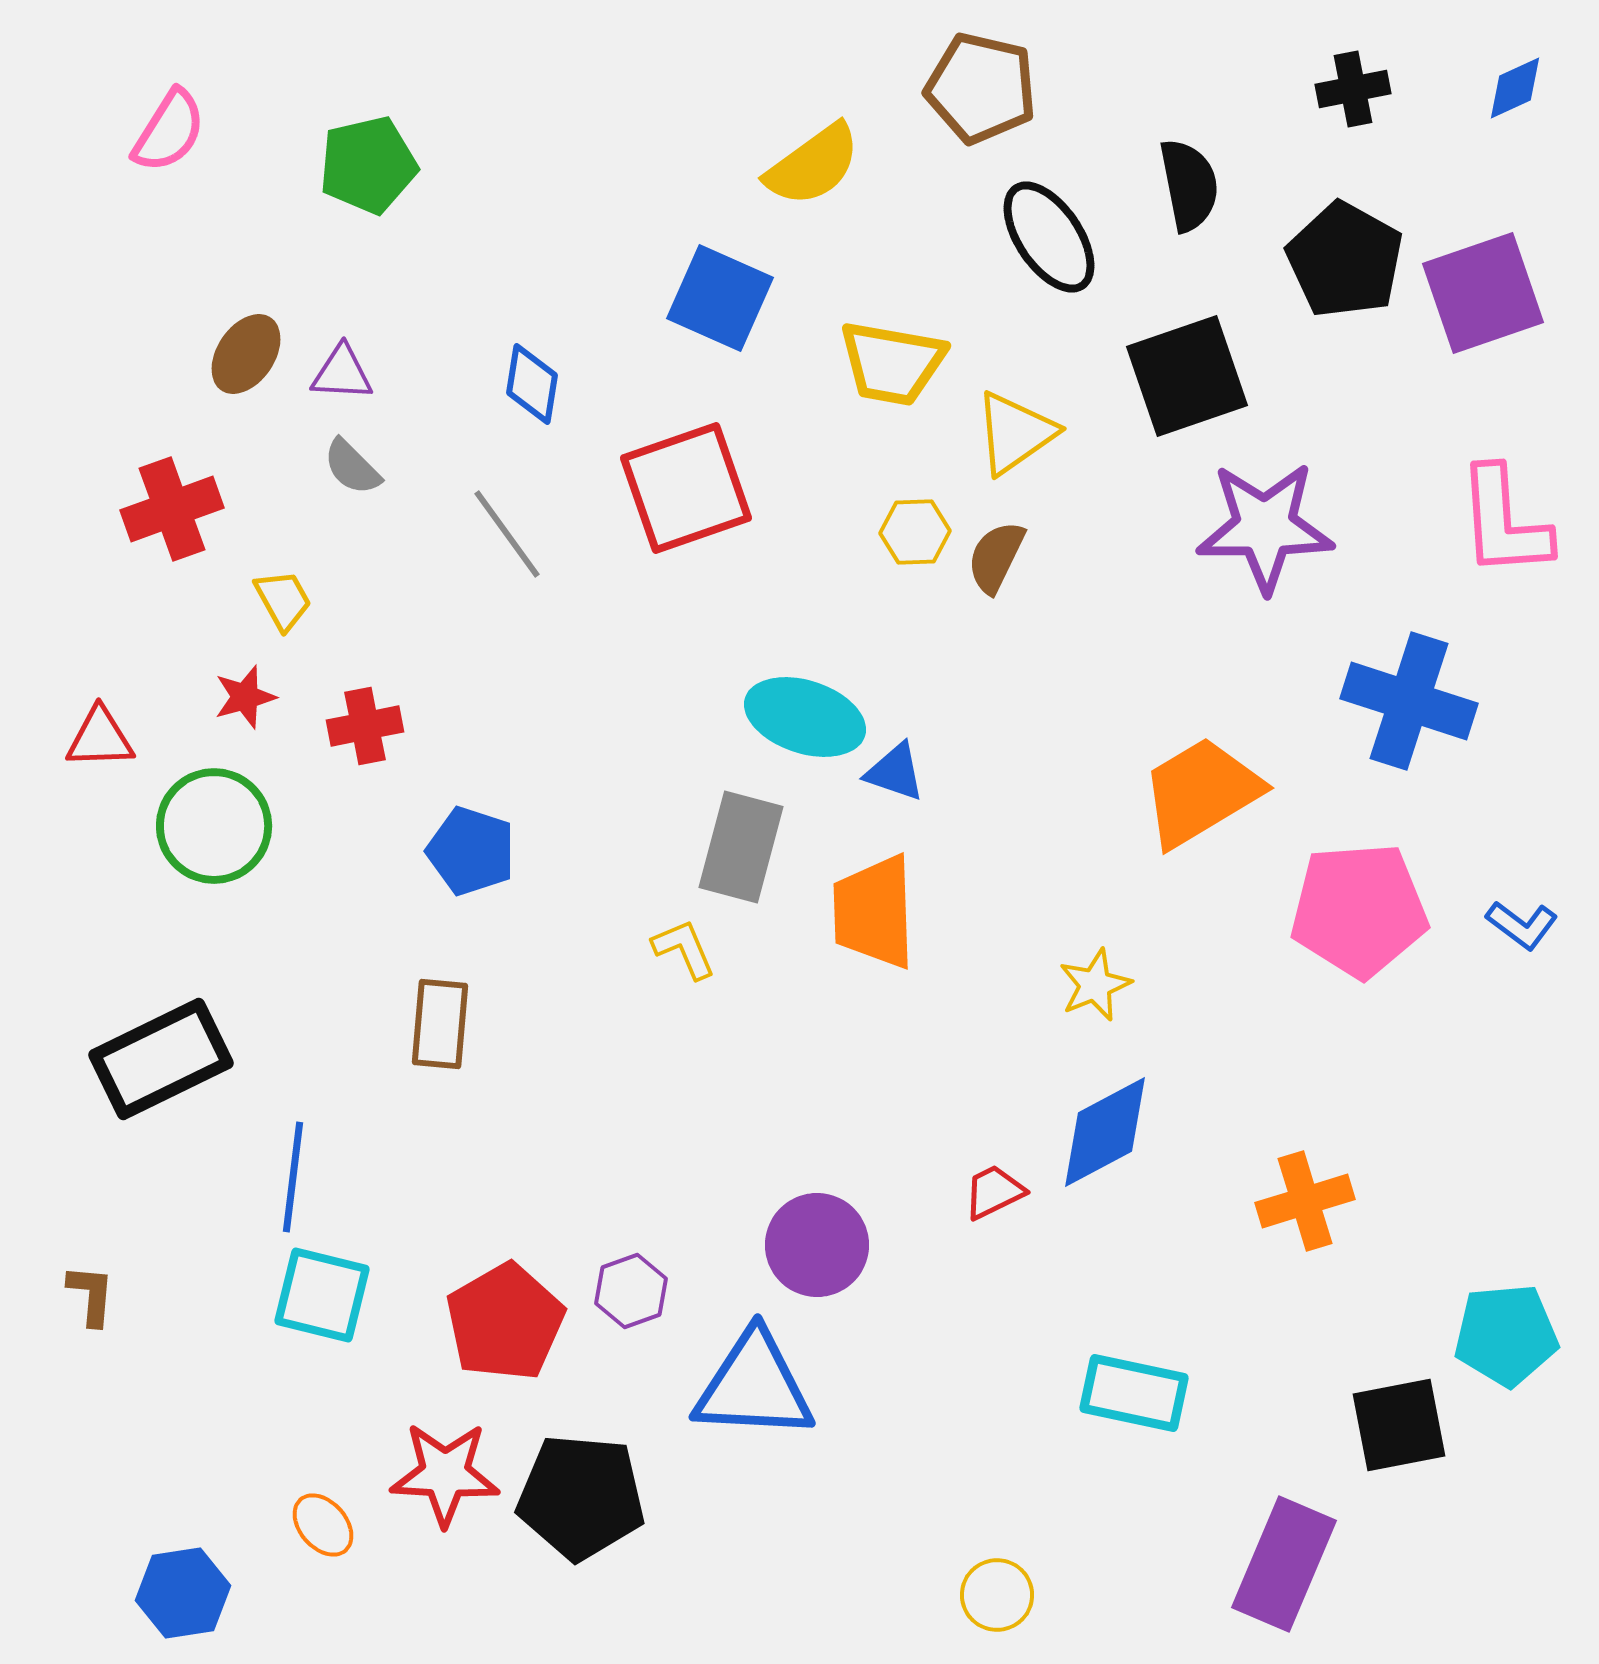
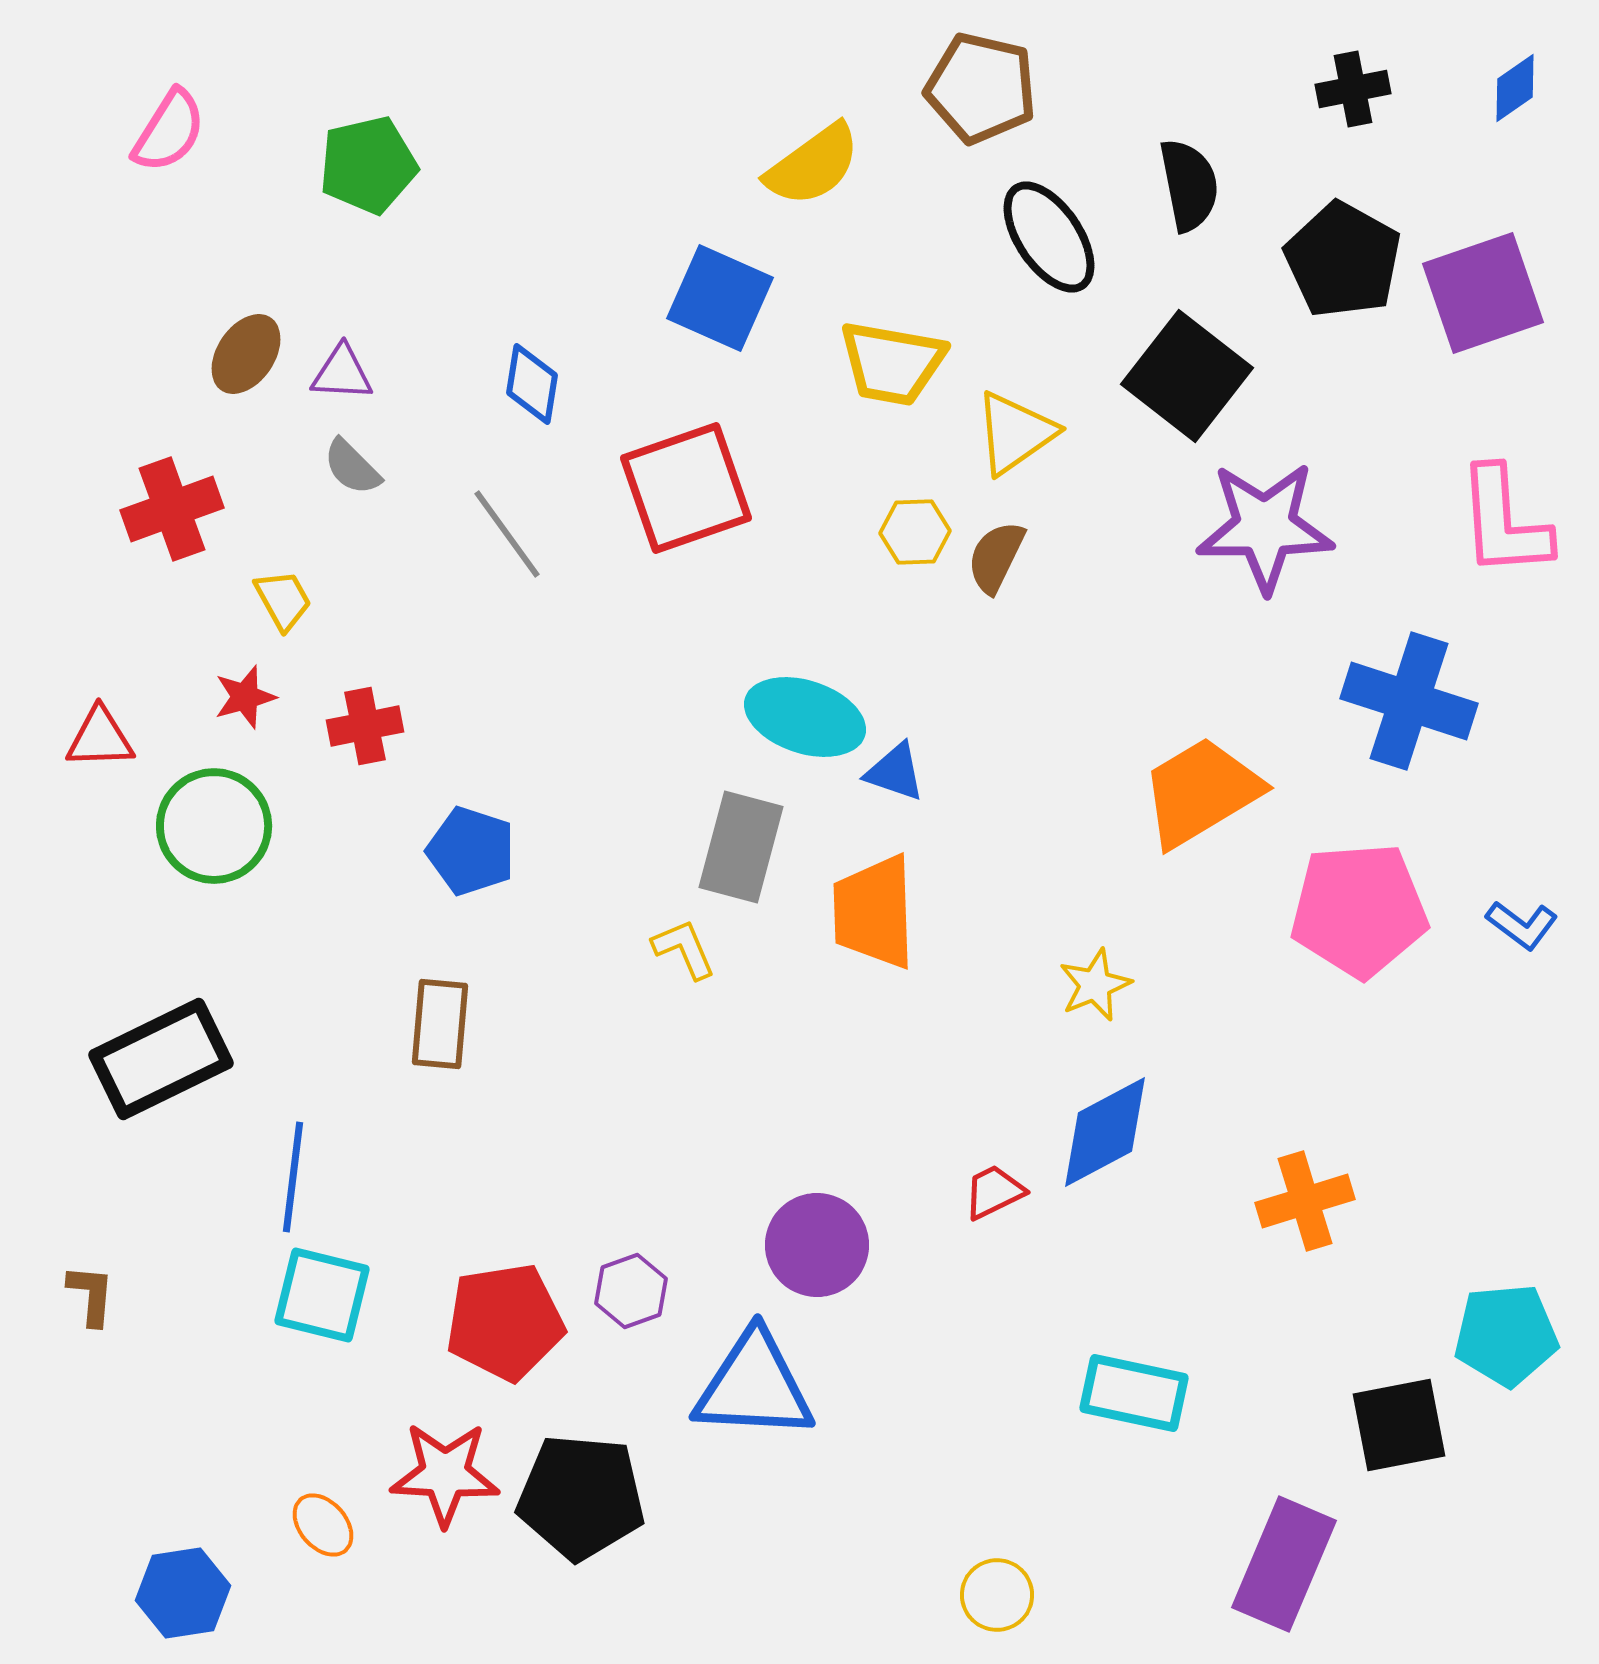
blue diamond at (1515, 88): rotated 10 degrees counterclockwise
black pentagon at (1345, 260): moved 2 px left
black square at (1187, 376): rotated 33 degrees counterclockwise
red pentagon at (505, 1322): rotated 21 degrees clockwise
